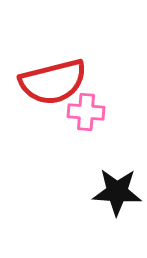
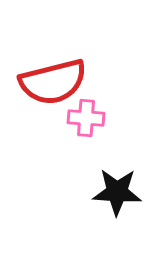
pink cross: moved 6 px down
